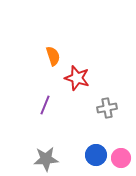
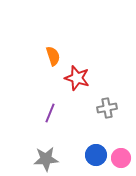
purple line: moved 5 px right, 8 px down
